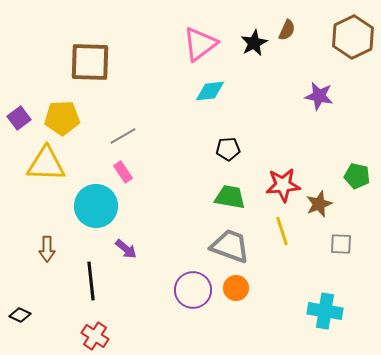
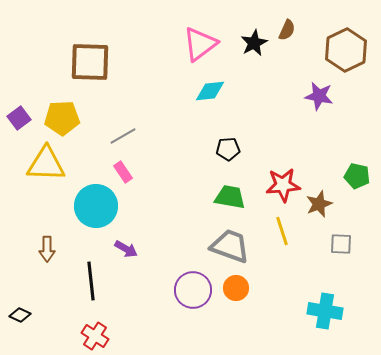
brown hexagon: moved 7 px left, 13 px down
purple arrow: rotated 10 degrees counterclockwise
